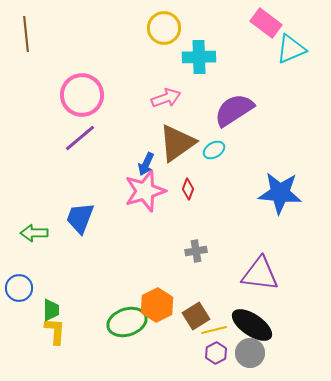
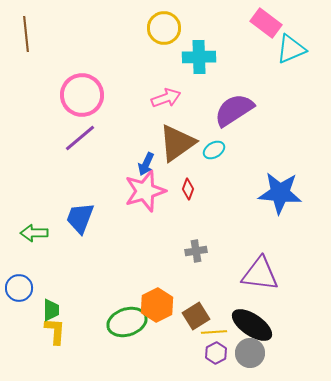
yellow line: moved 2 px down; rotated 10 degrees clockwise
